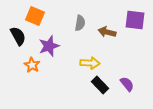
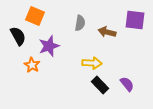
yellow arrow: moved 2 px right
